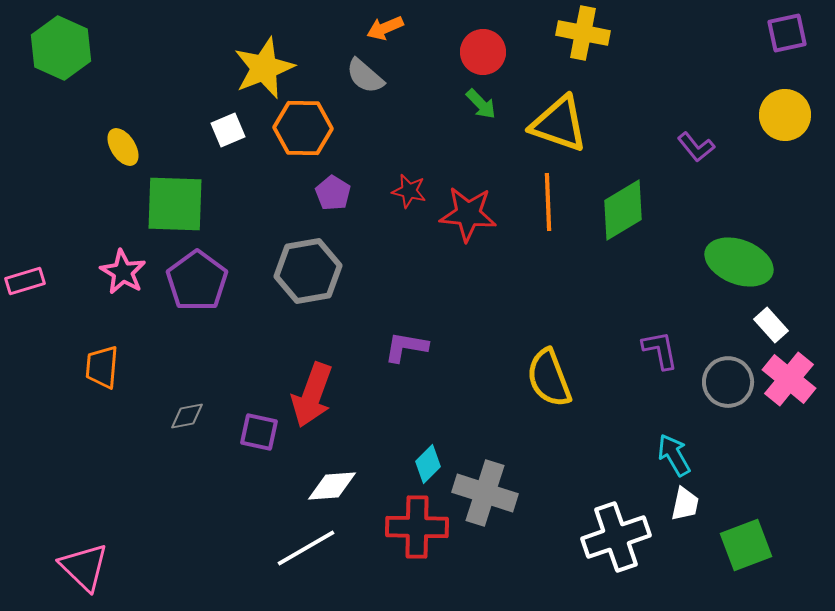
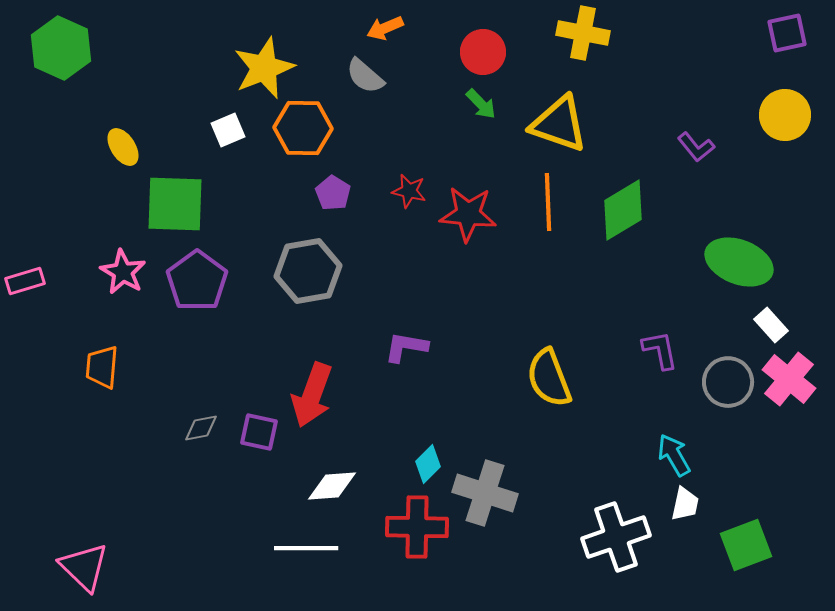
gray diamond at (187, 416): moved 14 px right, 12 px down
white line at (306, 548): rotated 30 degrees clockwise
